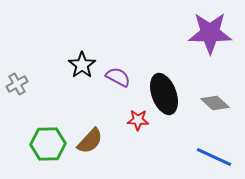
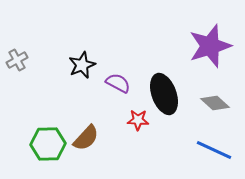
purple star: moved 13 px down; rotated 18 degrees counterclockwise
black star: rotated 12 degrees clockwise
purple semicircle: moved 6 px down
gray cross: moved 24 px up
brown semicircle: moved 4 px left, 3 px up
blue line: moved 7 px up
